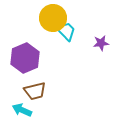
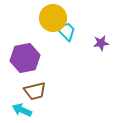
purple hexagon: rotated 12 degrees clockwise
